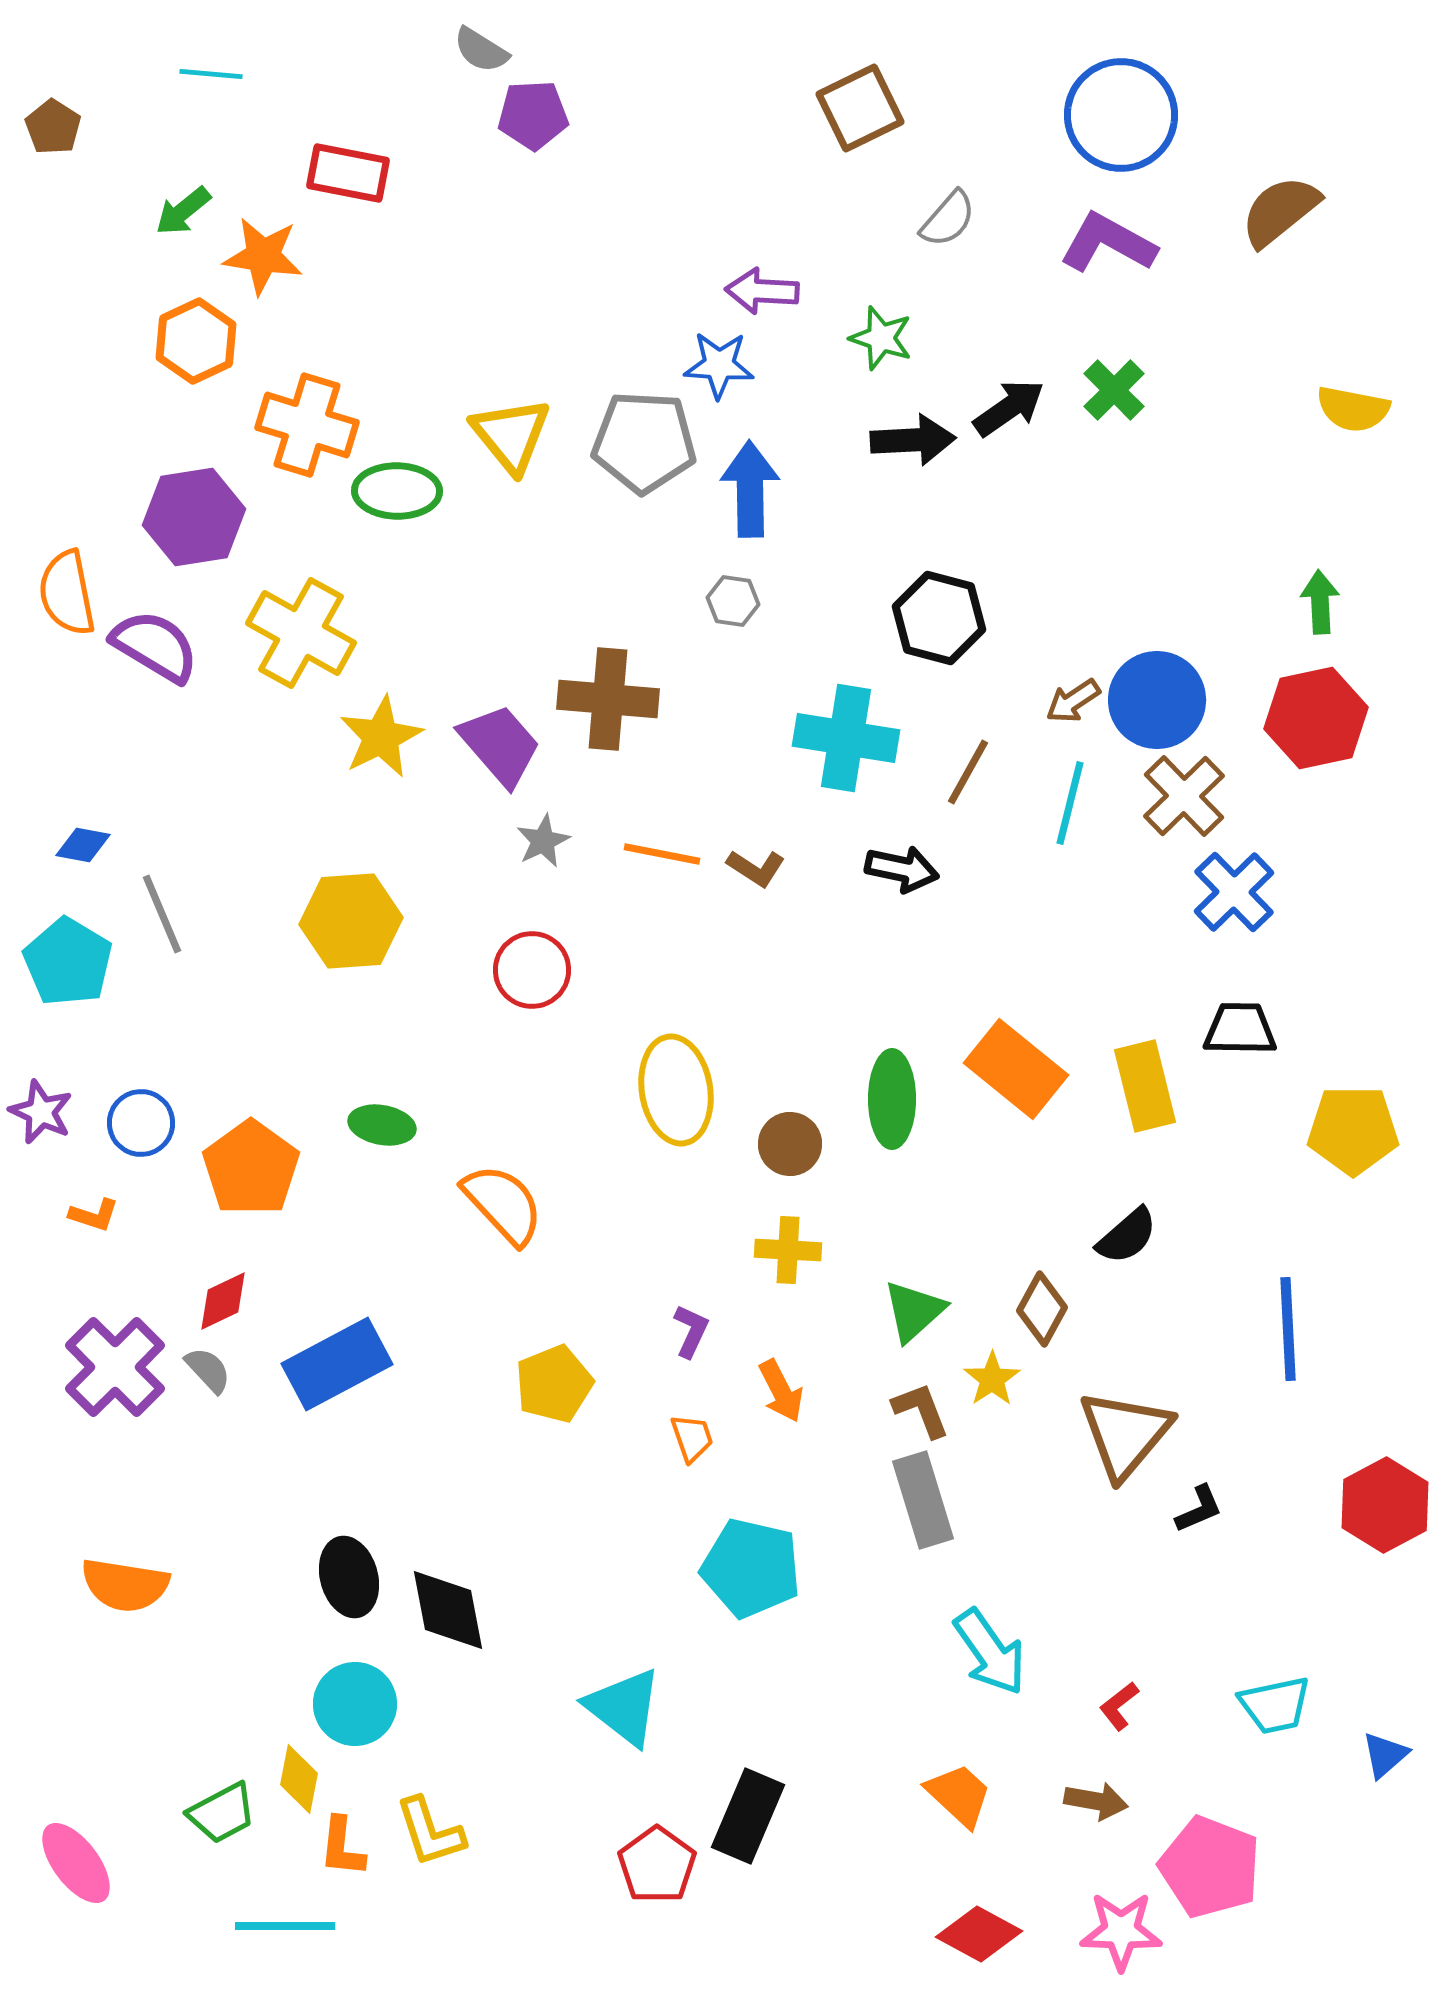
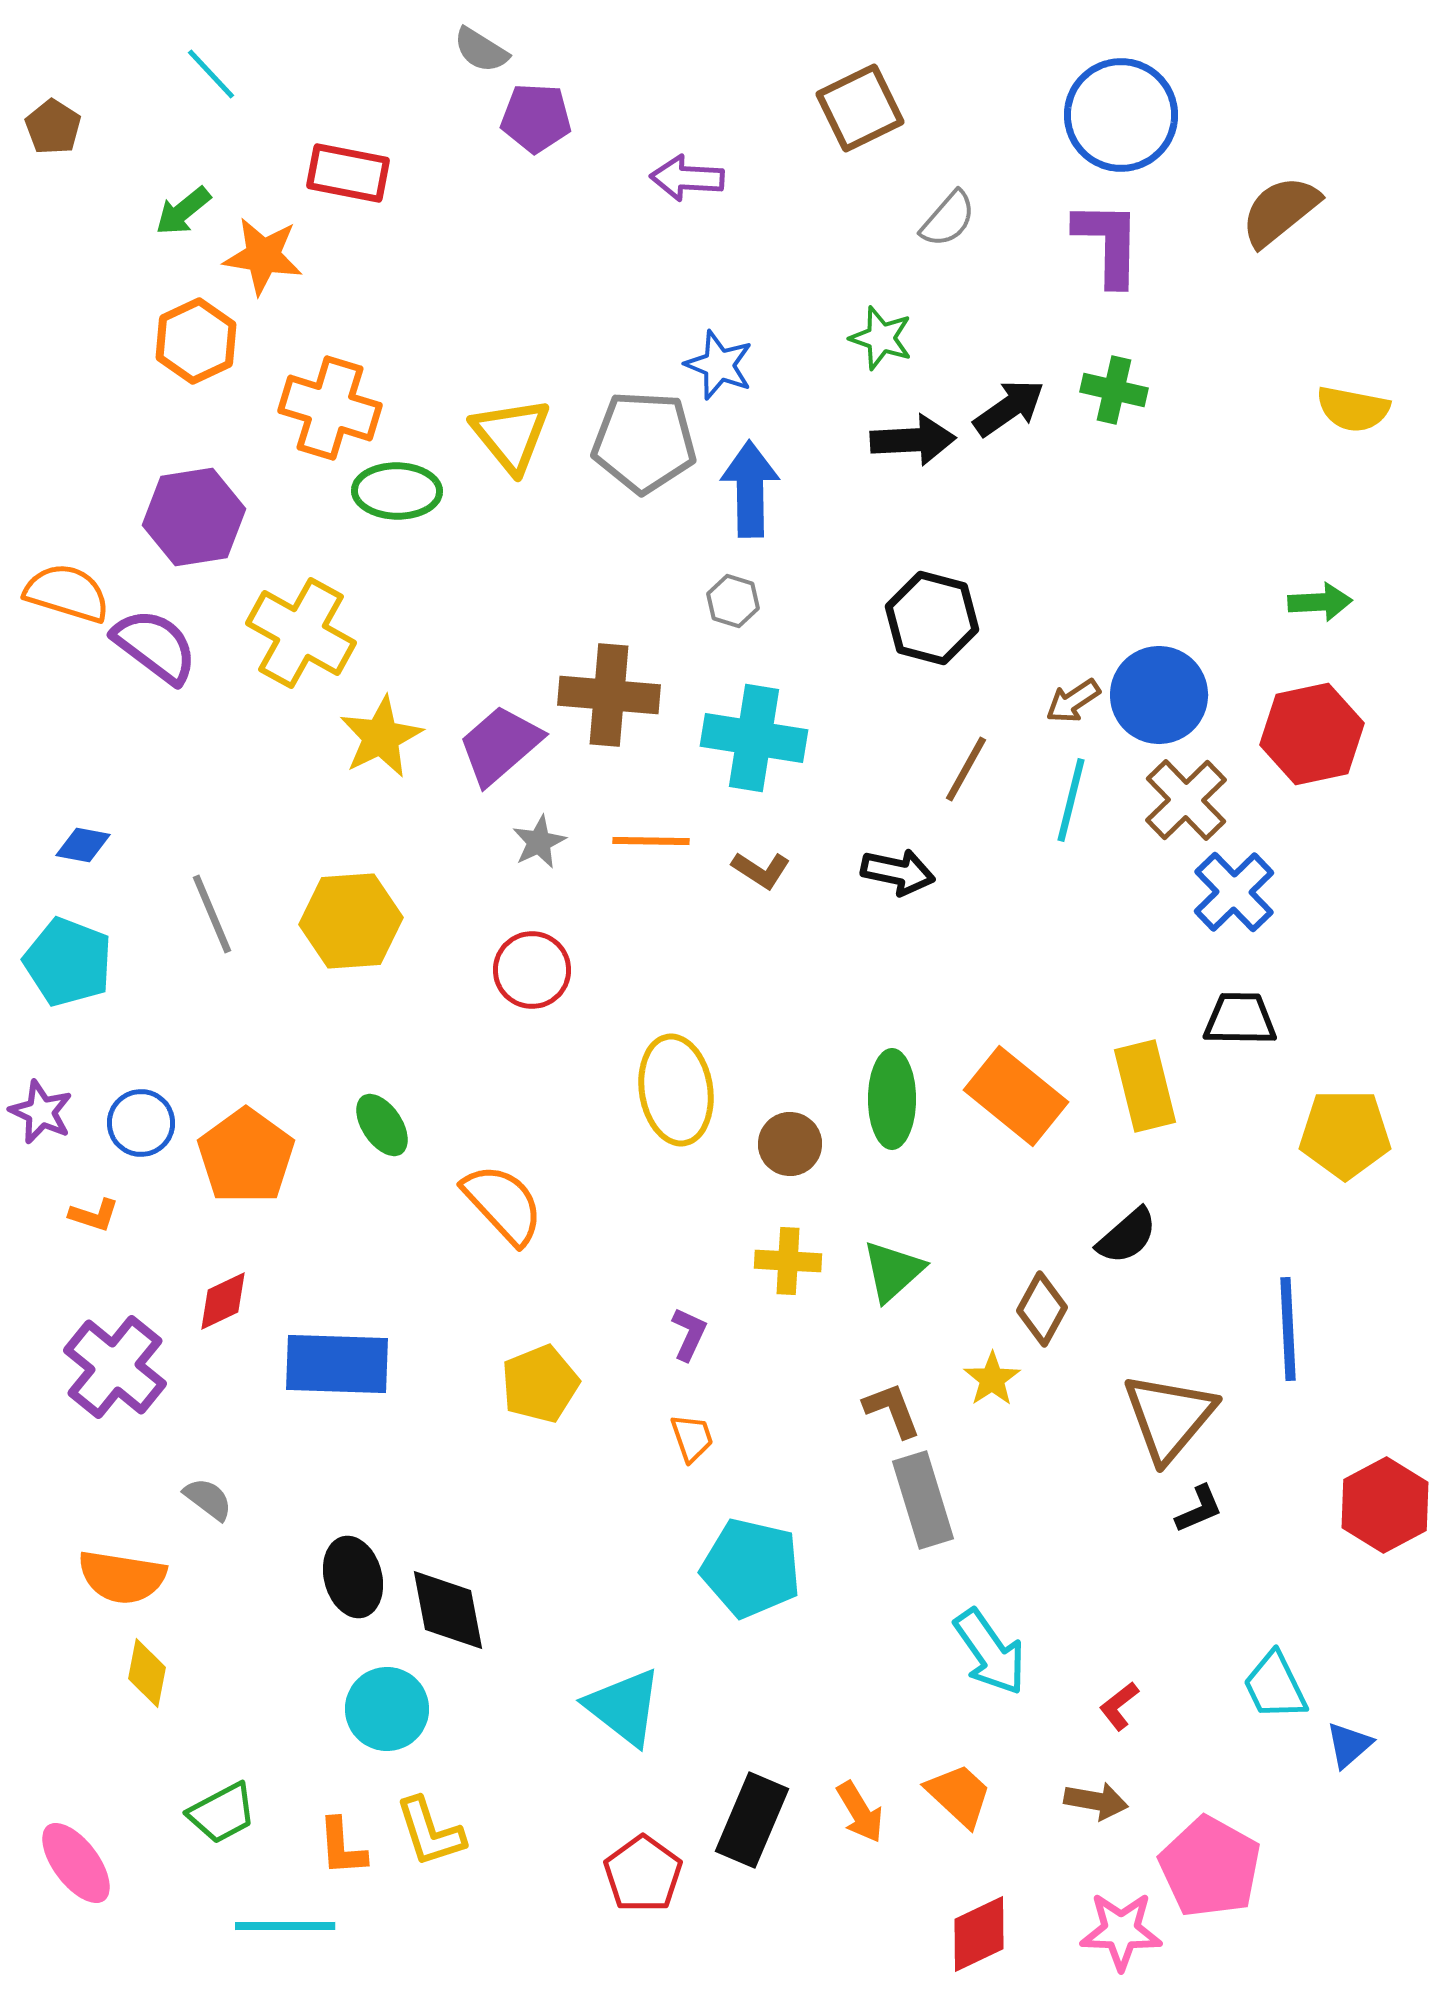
cyan line at (211, 74): rotated 42 degrees clockwise
purple pentagon at (533, 115): moved 3 px right, 3 px down; rotated 6 degrees clockwise
purple L-shape at (1108, 243): rotated 62 degrees clockwise
purple arrow at (762, 291): moved 75 px left, 113 px up
blue star at (719, 365): rotated 18 degrees clockwise
green cross at (1114, 390): rotated 32 degrees counterclockwise
orange cross at (307, 425): moved 23 px right, 17 px up
orange semicircle at (67, 593): rotated 118 degrees clockwise
gray hexagon at (733, 601): rotated 9 degrees clockwise
green arrow at (1320, 602): rotated 90 degrees clockwise
black hexagon at (939, 618): moved 7 px left
purple semicircle at (155, 646): rotated 6 degrees clockwise
brown cross at (608, 699): moved 1 px right, 4 px up
blue circle at (1157, 700): moved 2 px right, 5 px up
red hexagon at (1316, 718): moved 4 px left, 16 px down
cyan cross at (846, 738): moved 92 px left
purple trapezoid at (500, 745): rotated 90 degrees counterclockwise
brown line at (968, 772): moved 2 px left, 3 px up
brown cross at (1184, 796): moved 2 px right, 4 px down
cyan line at (1070, 803): moved 1 px right, 3 px up
gray star at (543, 841): moved 4 px left, 1 px down
orange line at (662, 854): moved 11 px left, 13 px up; rotated 10 degrees counterclockwise
brown L-shape at (756, 868): moved 5 px right, 2 px down
black arrow at (902, 869): moved 4 px left, 3 px down
gray line at (162, 914): moved 50 px right
cyan pentagon at (68, 962): rotated 10 degrees counterclockwise
black trapezoid at (1240, 1029): moved 10 px up
orange rectangle at (1016, 1069): moved 27 px down
green ellipse at (382, 1125): rotated 46 degrees clockwise
yellow pentagon at (1353, 1130): moved 8 px left, 4 px down
orange pentagon at (251, 1168): moved 5 px left, 12 px up
yellow cross at (788, 1250): moved 11 px down
green triangle at (914, 1311): moved 21 px left, 40 px up
purple L-shape at (691, 1331): moved 2 px left, 3 px down
blue rectangle at (337, 1364): rotated 30 degrees clockwise
purple cross at (115, 1367): rotated 6 degrees counterclockwise
gray semicircle at (208, 1370): moved 129 px down; rotated 10 degrees counterclockwise
yellow pentagon at (554, 1384): moved 14 px left
orange arrow at (781, 1391): moved 79 px right, 421 px down; rotated 4 degrees counterclockwise
brown L-shape at (921, 1410): moved 29 px left
brown triangle at (1125, 1434): moved 44 px right, 17 px up
black ellipse at (349, 1577): moved 4 px right
orange semicircle at (125, 1585): moved 3 px left, 8 px up
cyan circle at (355, 1704): moved 32 px right, 5 px down
cyan trapezoid at (1275, 1705): moved 19 px up; rotated 76 degrees clockwise
blue triangle at (1385, 1755): moved 36 px left, 10 px up
yellow diamond at (299, 1779): moved 152 px left, 106 px up
black rectangle at (748, 1816): moved 4 px right, 4 px down
orange L-shape at (342, 1847): rotated 10 degrees counterclockwise
red pentagon at (657, 1865): moved 14 px left, 9 px down
pink pentagon at (1210, 1867): rotated 8 degrees clockwise
red diamond at (979, 1934): rotated 54 degrees counterclockwise
